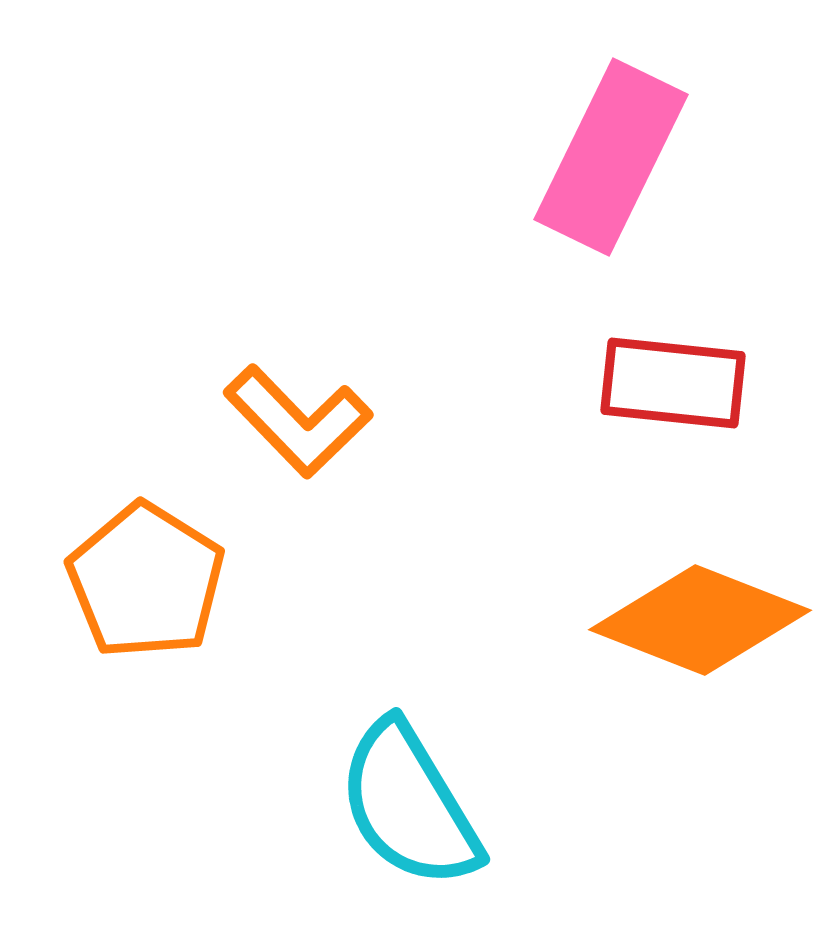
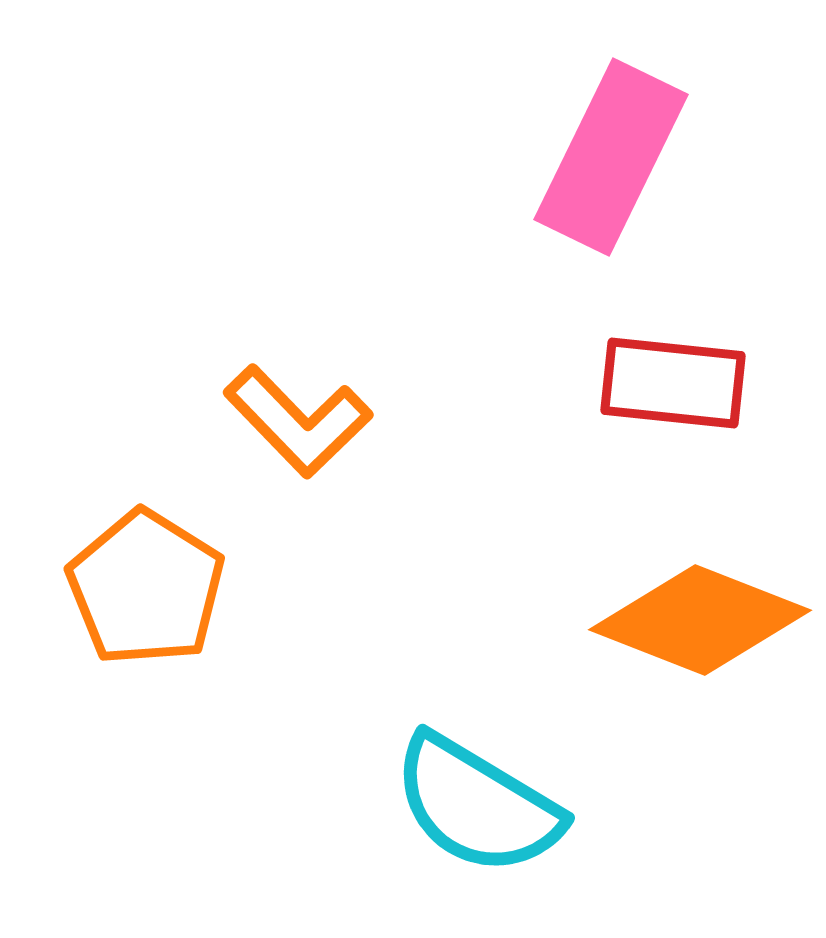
orange pentagon: moved 7 px down
cyan semicircle: moved 68 px right; rotated 28 degrees counterclockwise
